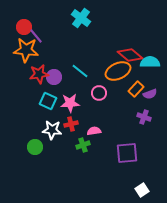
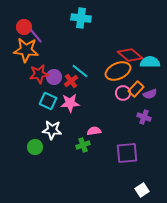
cyan cross: rotated 30 degrees counterclockwise
pink circle: moved 24 px right
red cross: moved 43 px up; rotated 24 degrees counterclockwise
